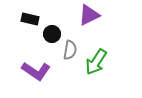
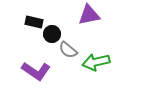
purple triangle: rotated 15 degrees clockwise
black rectangle: moved 4 px right, 3 px down
gray semicircle: moved 2 px left; rotated 120 degrees clockwise
green arrow: rotated 44 degrees clockwise
